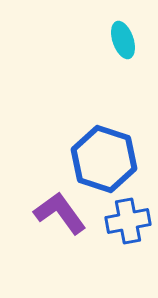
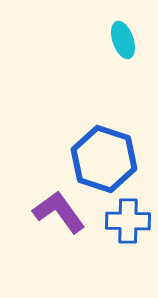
purple L-shape: moved 1 px left, 1 px up
blue cross: rotated 12 degrees clockwise
